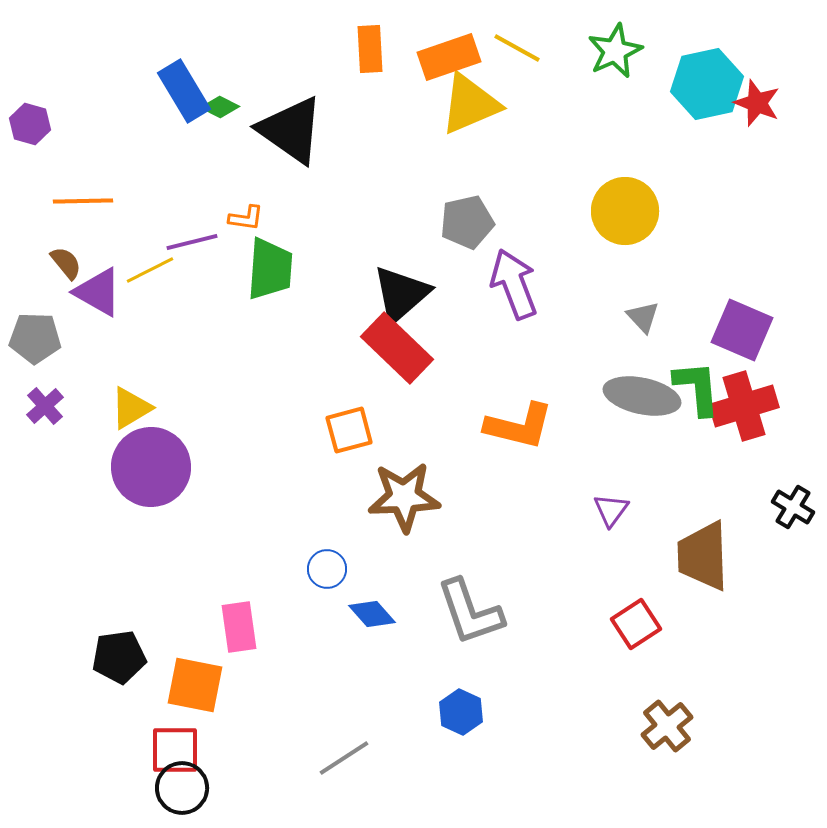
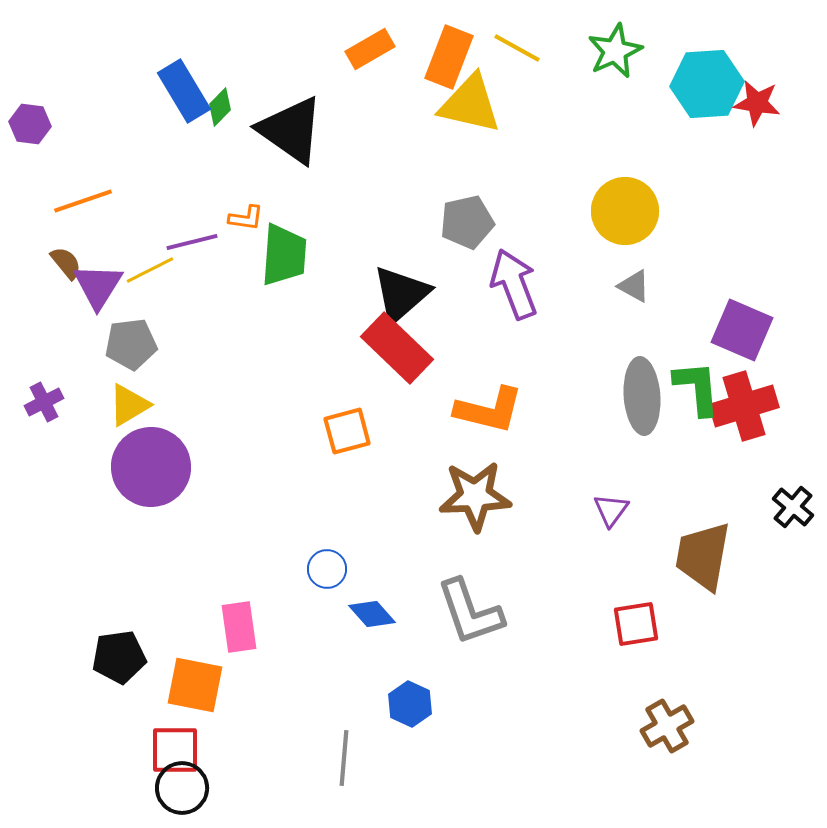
orange rectangle at (370, 49): rotated 63 degrees clockwise
orange rectangle at (449, 57): rotated 50 degrees counterclockwise
cyan hexagon at (707, 84): rotated 8 degrees clockwise
red star at (757, 103): rotated 12 degrees counterclockwise
yellow triangle at (470, 104): rotated 36 degrees clockwise
green diamond at (220, 107): rotated 72 degrees counterclockwise
purple hexagon at (30, 124): rotated 9 degrees counterclockwise
orange line at (83, 201): rotated 18 degrees counterclockwise
green trapezoid at (270, 269): moved 14 px right, 14 px up
purple triangle at (98, 292): moved 6 px up; rotated 32 degrees clockwise
gray triangle at (643, 317): moved 9 px left, 31 px up; rotated 18 degrees counterclockwise
gray pentagon at (35, 338): moved 96 px right, 6 px down; rotated 9 degrees counterclockwise
gray ellipse at (642, 396): rotated 74 degrees clockwise
purple cross at (45, 406): moved 1 px left, 4 px up; rotated 15 degrees clockwise
yellow triangle at (131, 408): moved 2 px left, 3 px up
orange L-shape at (519, 426): moved 30 px left, 16 px up
orange square at (349, 430): moved 2 px left, 1 px down
brown star at (404, 497): moved 71 px right, 1 px up
black cross at (793, 507): rotated 9 degrees clockwise
brown trapezoid at (703, 556): rotated 12 degrees clockwise
red square at (636, 624): rotated 24 degrees clockwise
blue hexagon at (461, 712): moved 51 px left, 8 px up
brown cross at (667, 726): rotated 9 degrees clockwise
gray line at (344, 758): rotated 52 degrees counterclockwise
